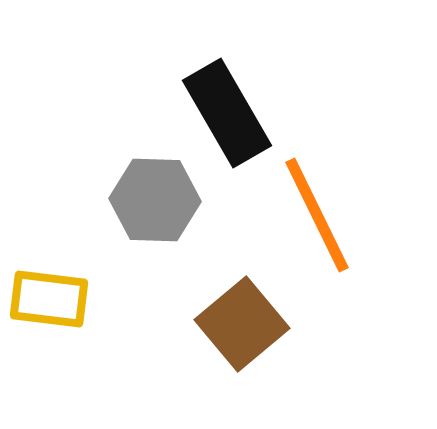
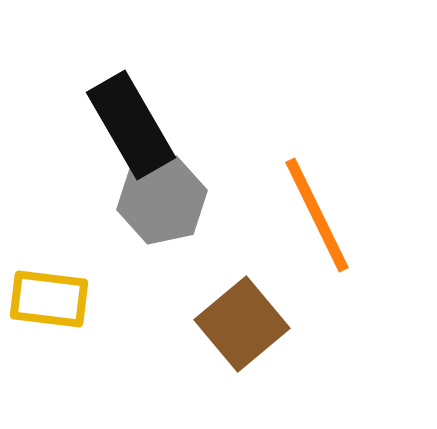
black rectangle: moved 96 px left, 12 px down
gray hexagon: moved 7 px right; rotated 14 degrees counterclockwise
